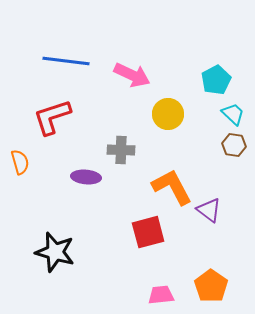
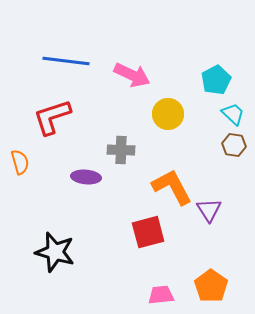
purple triangle: rotated 20 degrees clockwise
